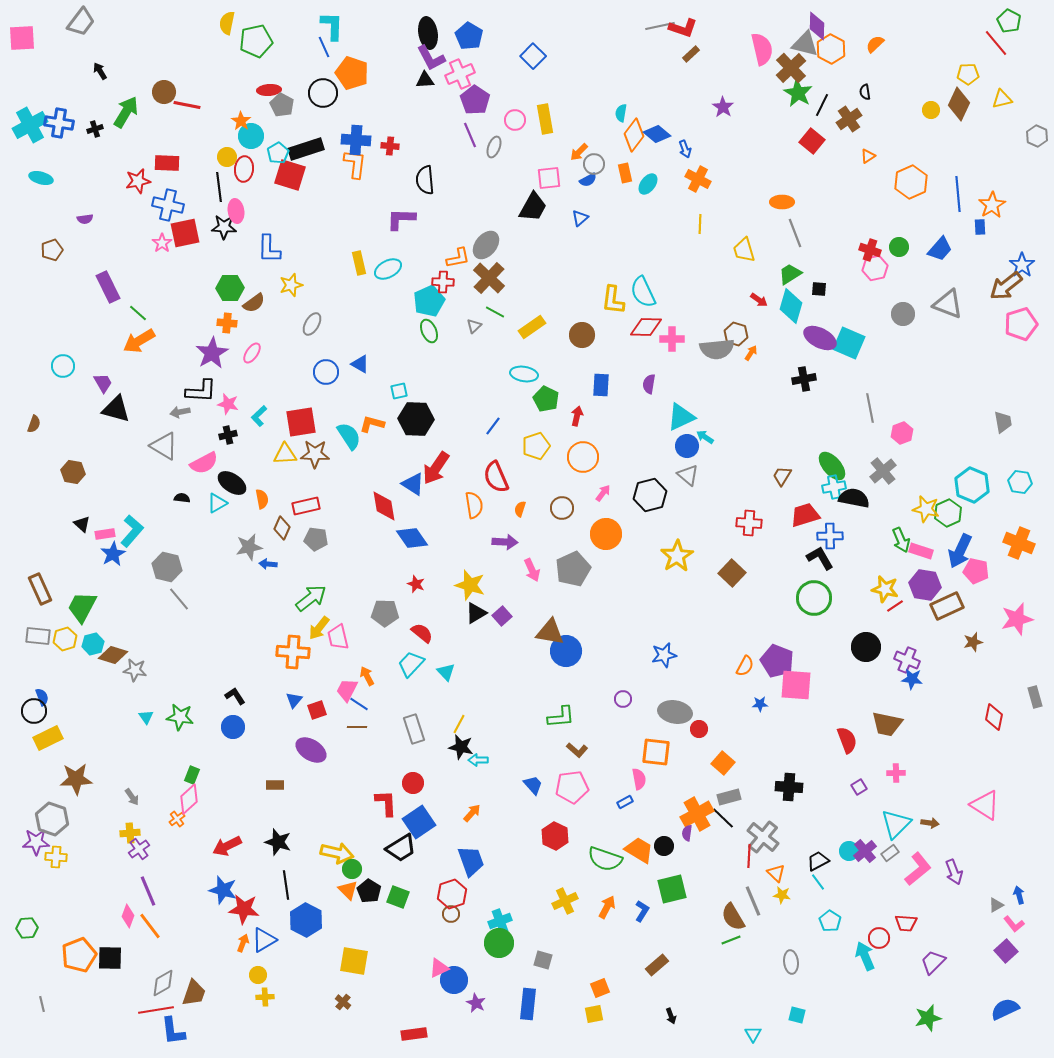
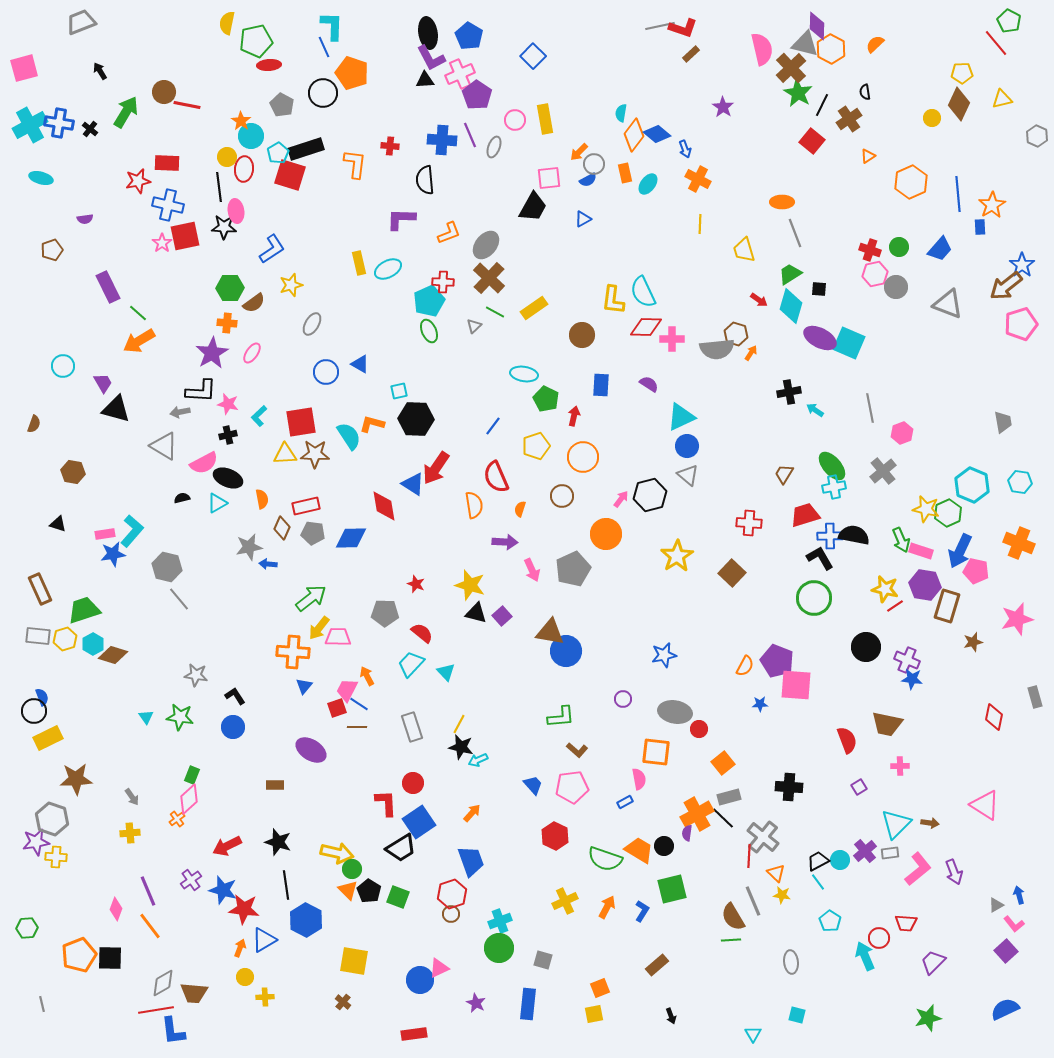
gray trapezoid at (81, 22): rotated 148 degrees counterclockwise
pink square at (22, 38): moved 2 px right, 30 px down; rotated 12 degrees counterclockwise
yellow pentagon at (968, 74): moved 6 px left, 1 px up
red ellipse at (269, 90): moved 25 px up
purple pentagon at (475, 100): moved 2 px right, 5 px up
yellow circle at (931, 110): moved 1 px right, 8 px down
black cross at (95, 129): moved 5 px left; rotated 35 degrees counterclockwise
blue cross at (356, 140): moved 86 px right
blue triangle at (580, 218): moved 3 px right, 1 px down; rotated 12 degrees clockwise
red square at (185, 233): moved 3 px down
blue L-shape at (269, 249): moved 3 px right; rotated 124 degrees counterclockwise
orange L-shape at (458, 258): moved 9 px left, 25 px up; rotated 10 degrees counterclockwise
pink hexagon at (875, 268): moved 6 px down
gray circle at (903, 314): moved 7 px left, 27 px up
yellow rectangle at (532, 327): moved 2 px right, 19 px up
black cross at (804, 379): moved 15 px left, 13 px down
purple semicircle at (649, 384): rotated 114 degrees clockwise
red arrow at (577, 416): moved 3 px left
cyan arrow at (705, 437): moved 110 px right, 27 px up
brown trapezoid at (782, 476): moved 2 px right, 2 px up
black ellipse at (232, 483): moved 4 px left, 5 px up; rotated 12 degrees counterclockwise
pink arrow at (603, 493): moved 18 px right, 6 px down
black semicircle at (182, 498): rotated 21 degrees counterclockwise
black semicircle at (854, 498): moved 37 px down
brown circle at (562, 508): moved 12 px up
black triangle at (82, 524): moved 24 px left; rotated 24 degrees counterclockwise
blue diamond at (412, 538): moved 61 px left; rotated 56 degrees counterclockwise
gray pentagon at (316, 539): moved 3 px left, 6 px up
blue star at (113, 554): rotated 20 degrees clockwise
brown rectangle at (947, 606): rotated 48 degrees counterclockwise
green trapezoid at (82, 607): moved 2 px right, 3 px down; rotated 44 degrees clockwise
black triangle at (476, 613): rotated 45 degrees clockwise
pink trapezoid at (338, 637): rotated 104 degrees clockwise
cyan hexagon at (93, 644): rotated 15 degrees counterclockwise
gray star at (135, 670): moved 61 px right, 5 px down
blue triangle at (294, 700): moved 10 px right, 14 px up
red square at (317, 710): moved 20 px right, 2 px up
gray rectangle at (414, 729): moved 2 px left, 2 px up
cyan arrow at (478, 760): rotated 24 degrees counterclockwise
orange square at (723, 763): rotated 10 degrees clockwise
pink cross at (896, 773): moved 4 px right, 7 px up
purple star at (36, 842): rotated 8 degrees counterclockwise
purple cross at (139, 849): moved 52 px right, 31 px down
cyan circle at (849, 851): moved 9 px left, 9 px down
gray rectangle at (890, 853): rotated 30 degrees clockwise
pink diamond at (128, 916): moved 12 px left, 7 px up
green line at (731, 940): rotated 18 degrees clockwise
orange arrow at (243, 943): moved 3 px left, 5 px down
green circle at (499, 943): moved 5 px down
yellow circle at (258, 975): moved 13 px left, 2 px down
blue circle at (454, 980): moved 34 px left
brown trapezoid at (194, 993): rotated 76 degrees clockwise
